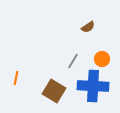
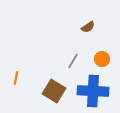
blue cross: moved 5 px down
